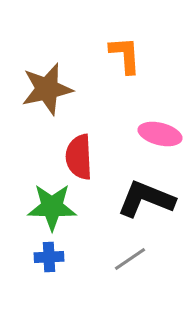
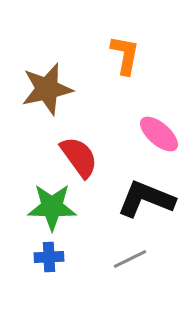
orange L-shape: rotated 15 degrees clockwise
pink ellipse: moved 1 px left; rotated 27 degrees clockwise
red semicircle: rotated 147 degrees clockwise
gray line: rotated 8 degrees clockwise
